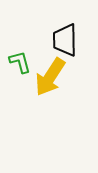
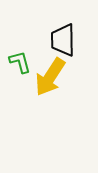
black trapezoid: moved 2 px left
